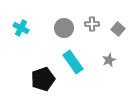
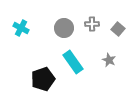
gray star: rotated 24 degrees counterclockwise
